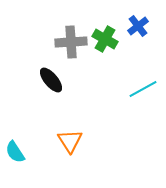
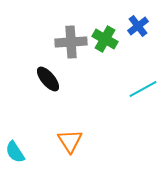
black ellipse: moved 3 px left, 1 px up
